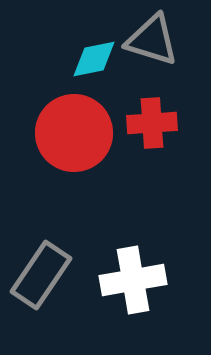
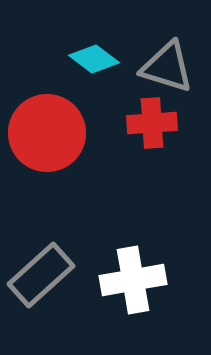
gray triangle: moved 15 px right, 27 px down
cyan diamond: rotated 48 degrees clockwise
red circle: moved 27 px left
gray rectangle: rotated 14 degrees clockwise
